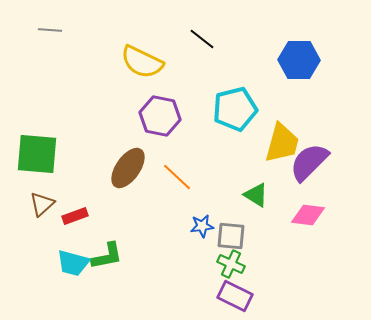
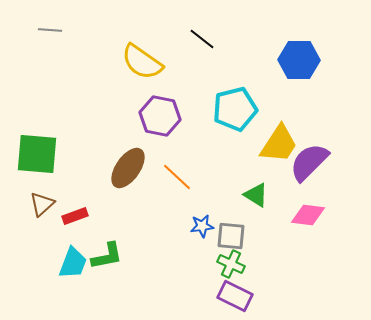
yellow semicircle: rotated 9 degrees clockwise
yellow trapezoid: moved 3 px left, 1 px down; rotated 18 degrees clockwise
cyan trapezoid: rotated 84 degrees counterclockwise
